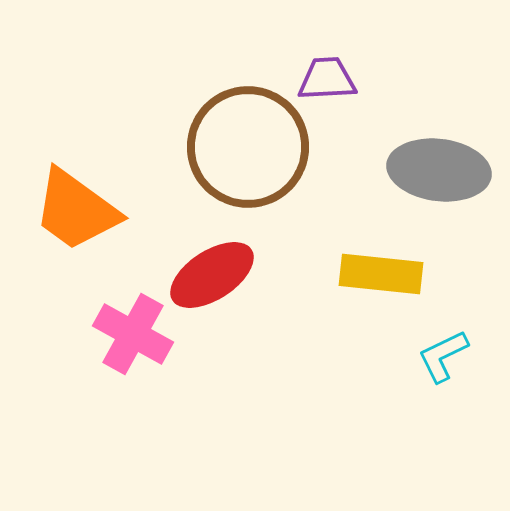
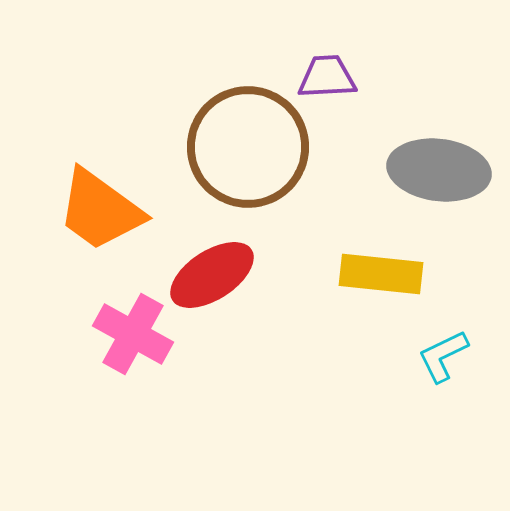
purple trapezoid: moved 2 px up
orange trapezoid: moved 24 px right
